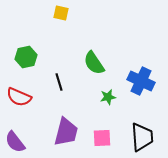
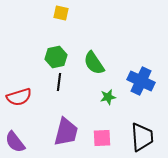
green hexagon: moved 30 px right
black line: rotated 24 degrees clockwise
red semicircle: rotated 40 degrees counterclockwise
